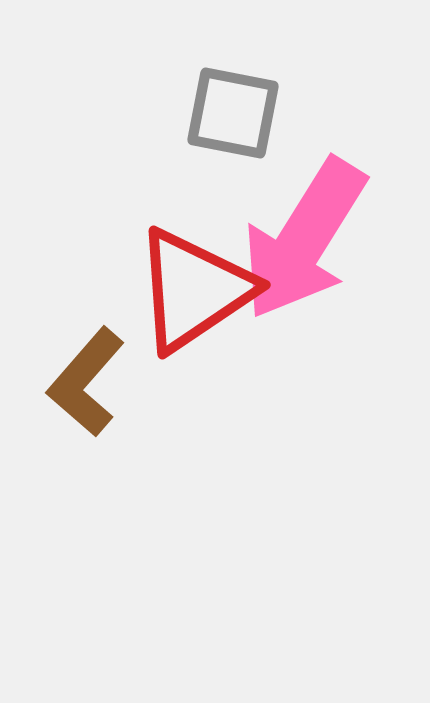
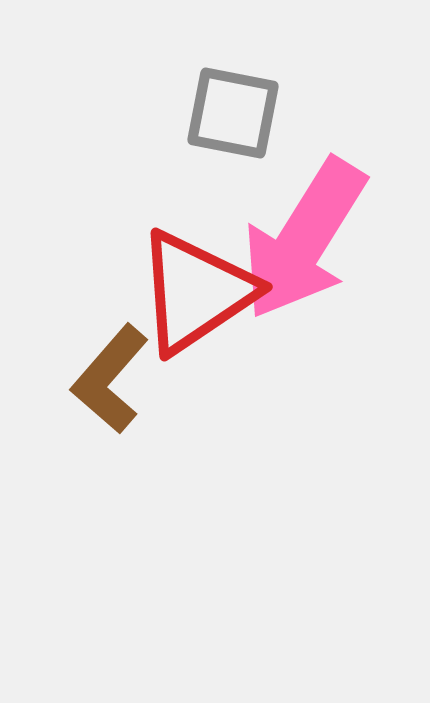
red triangle: moved 2 px right, 2 px down
brown L-shape: moved 24 px right, 3 px up
